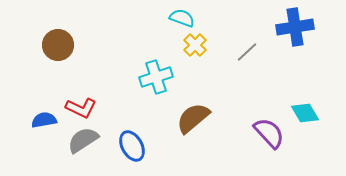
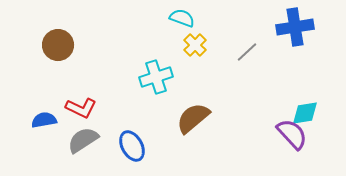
cyan diamond: rotated 68 degrees counterclockwise
purple semicircle: moved 23 px right, 1 px down
